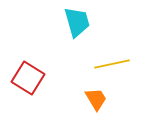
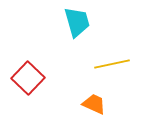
red square: rotated 12 degrees clockwise
orange trapezoid: moved 2 px left, 5 px down; rotated 35 degrees counterclockwise
